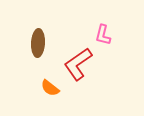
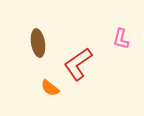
pink L-shape: moved 18 px right, 4 px down
brown ellipse: rotated 12 degrees counterclockwise
